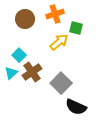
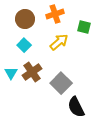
green square: moved 8 px right, 1 px up
cyan square: moved 5 px right, 10 px up
cyan triangle: rotated 16 degrees counterclockwise
black semicircle: rotated 40 degrees clockwise
